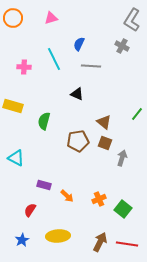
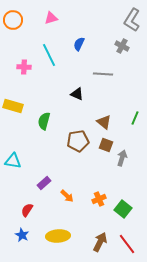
orange circle: moved 2 px down
cyan line: moved 5 px left, 4 px up
gray line: moved 12 px right, 8 px down
green line: moved 2 px left, 4 px down; rotated 16 degrees counterclockwise
brown square: moved 1 px right, 2 px down
cyan triangle: moved 3 px left, 3 px down; rotated 18 degrees counterclockwise
purple rectangle: moved 2 px up; rotated 56 degrees counterclockwise
red semicircle: moved 3 px left
blue star: moved 5 px up; rotated 16 degrees counterclockwise
red line: rotated 45 degrees clockwise
